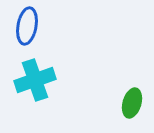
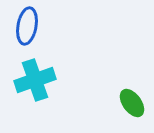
green ellipse: rotated 52 degrees counterclockwise
